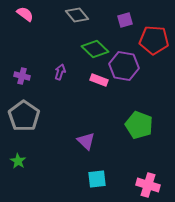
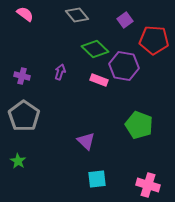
purple square: rotated 21 degrees counterclockwise
